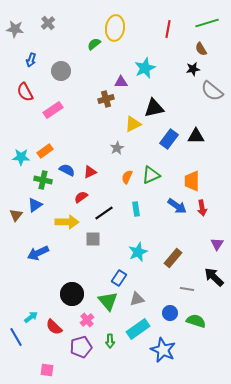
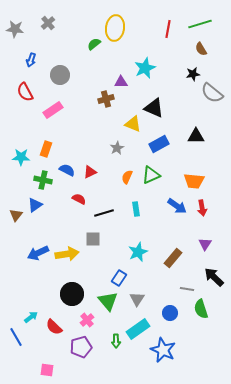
green line at (207, 23): moved 7 px left, 1 px down
black star at (193, 69): moved 5 px down
gray circle at (61, 71): moved 1 px left, 4 px down
gray semicircle at (212, 91): moved 2 px down
black triangle at (154, 108): rotated 35 degrees clockwise
yellow triangle at (133, 124): rotated 48 degrees clockwise
blue rectangle at (169, 139): moved 10 px left, 5 px down; rotated 24 degrees clockwise
orange rectangle at (45, 151): moved 1 px right, 2 px up; rotated 35 degrees counterclockwise
orange trapezoid at (192, 181): moved 2 px right; rotated 85 degrees counterclockwise
red semicircle at (81, 197): moved 2 px left, 2 px down; rotated 64 degrees clockwise
black line at (104, 213): rotated 18 degrees clockwise
yellow arrow at (67, 222): moved 32 px down; rotated 10 degrees counterclockwise
purple triangle at (217, 244): moved 12 px left
gray triangle at (137, 299): rotated 42 degrees counterclockwise
green semicircle at (196, 321): moved 5 px right, 12 px up; rotated 126 degrees counterclockwise
green arrow at (110, 341): moved 6 px right
